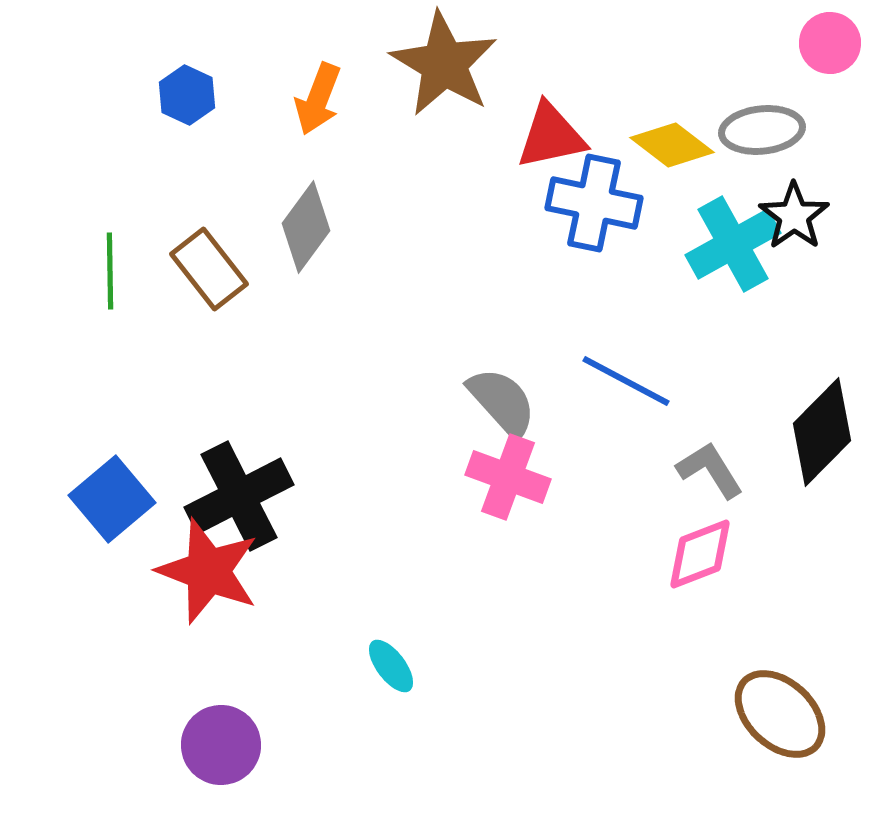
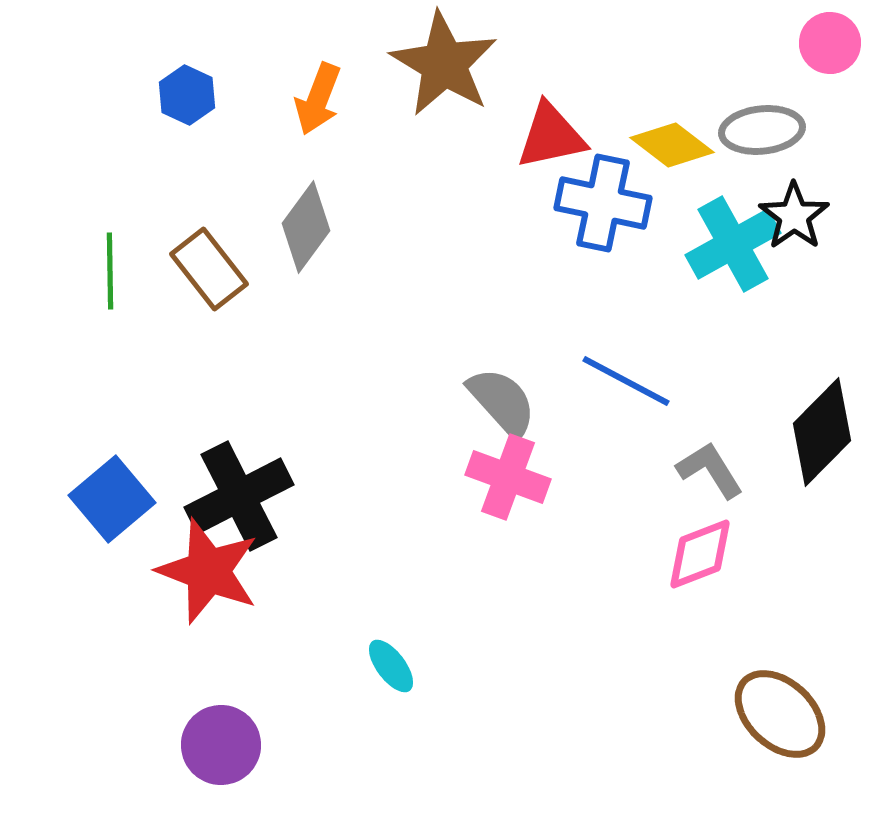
blue cross: moved 9 px right
